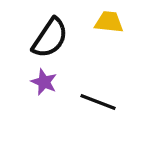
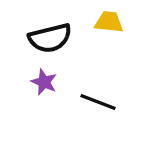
black semicircle: rotated 42 degrees clockwise
